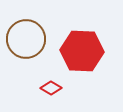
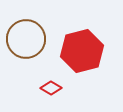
red hexagon: rotated 18 degrees counterclockwise
